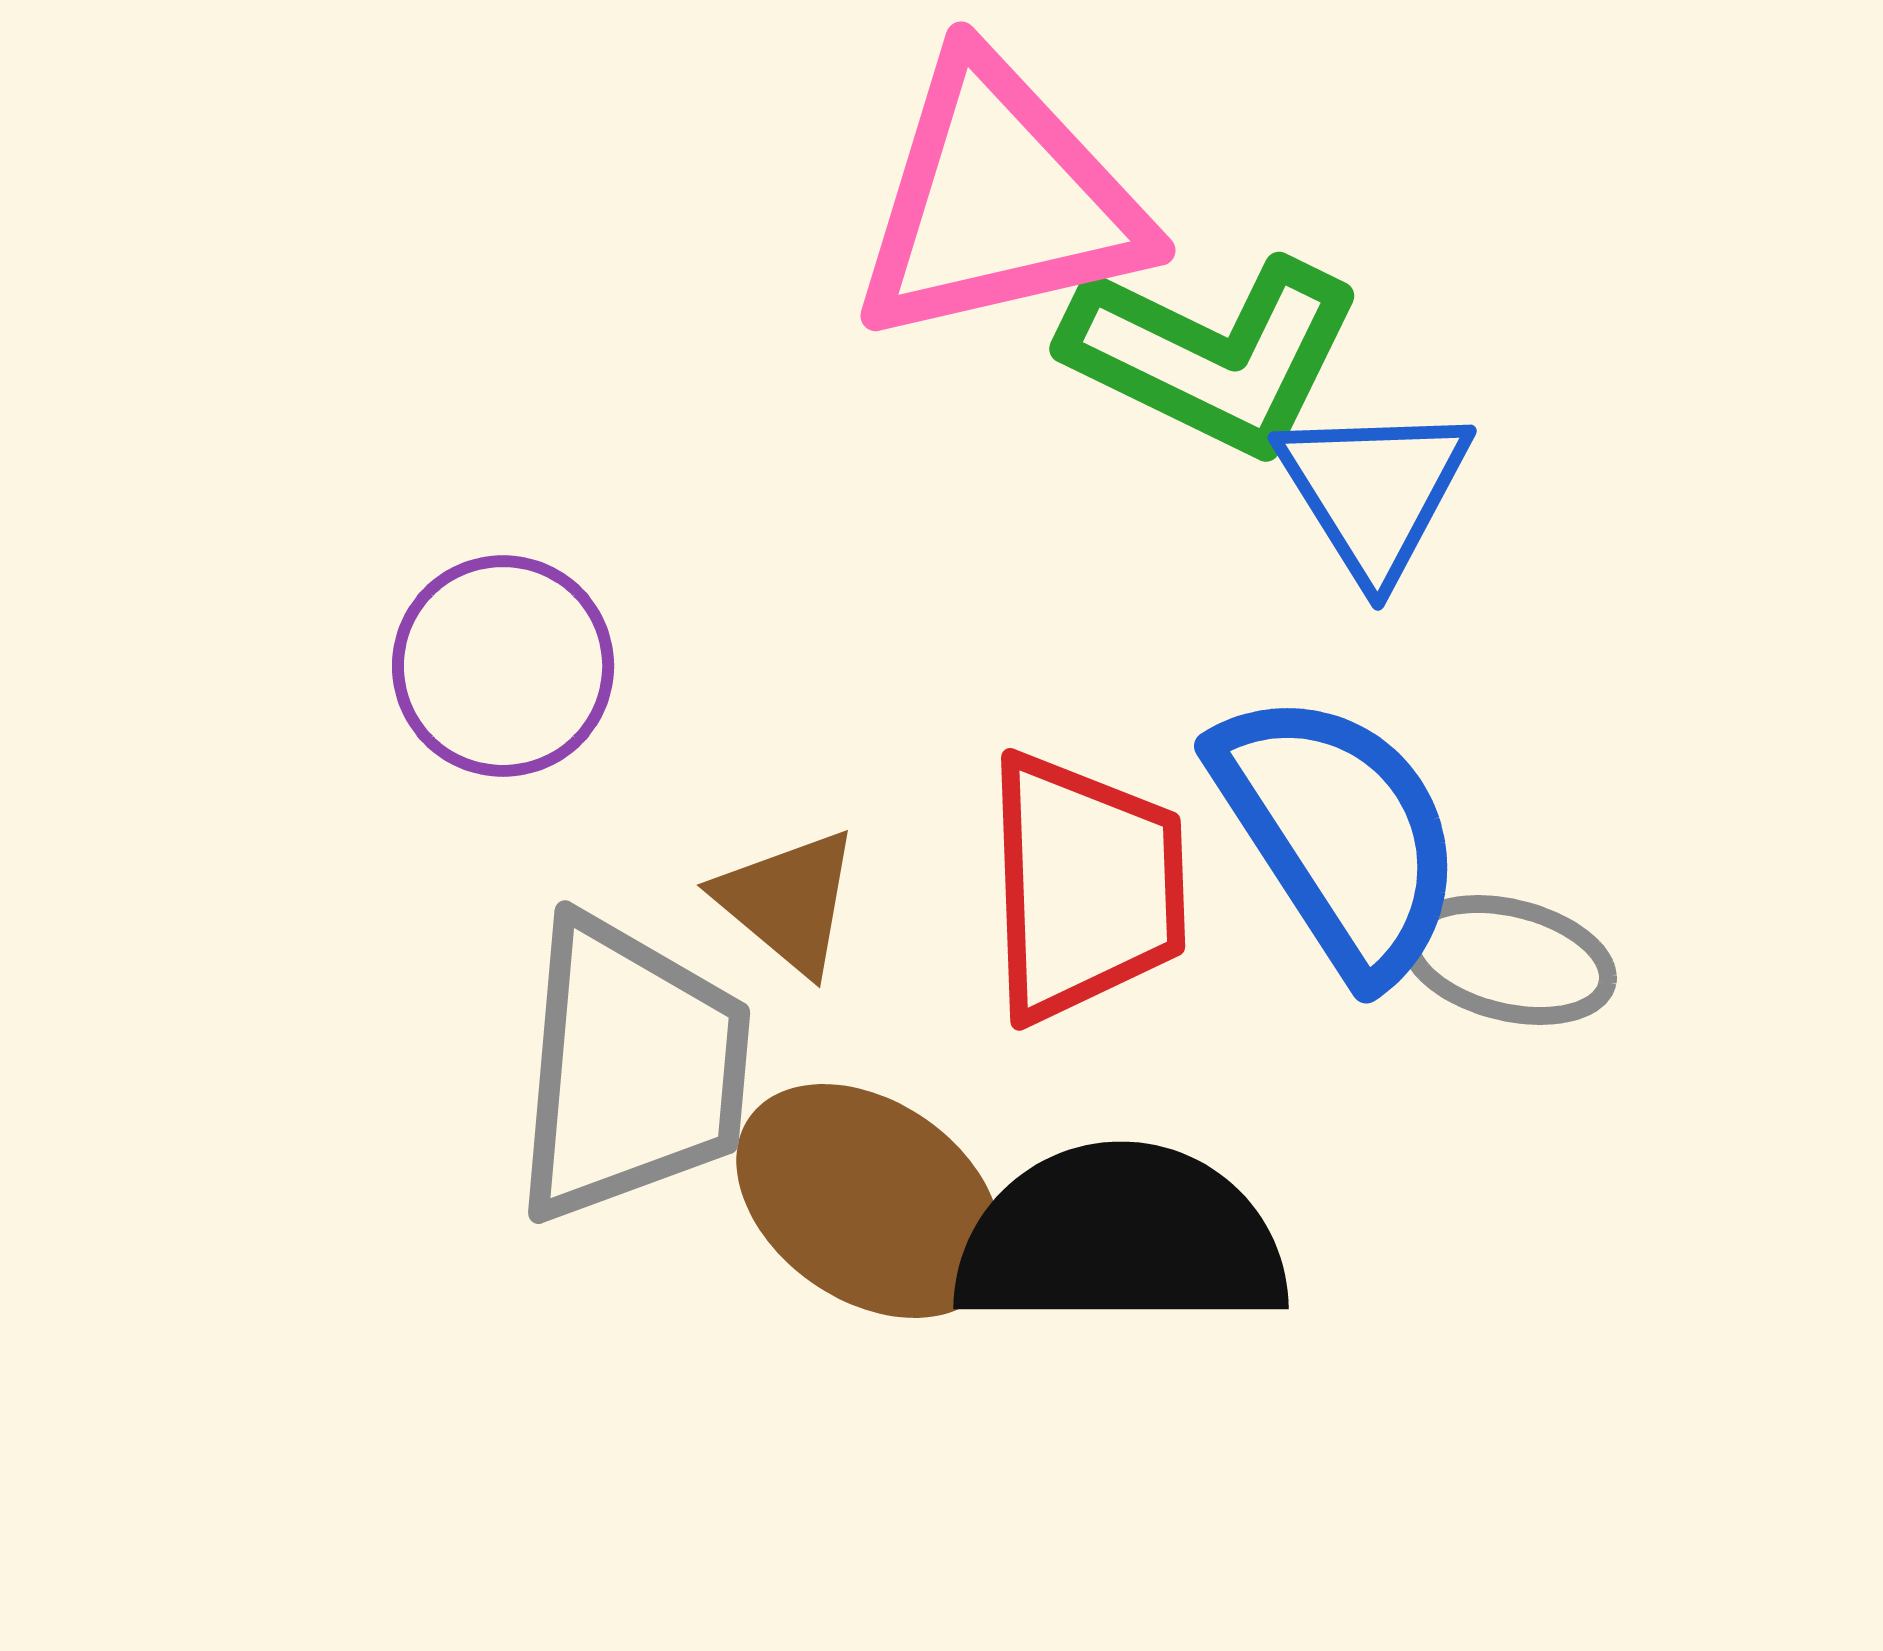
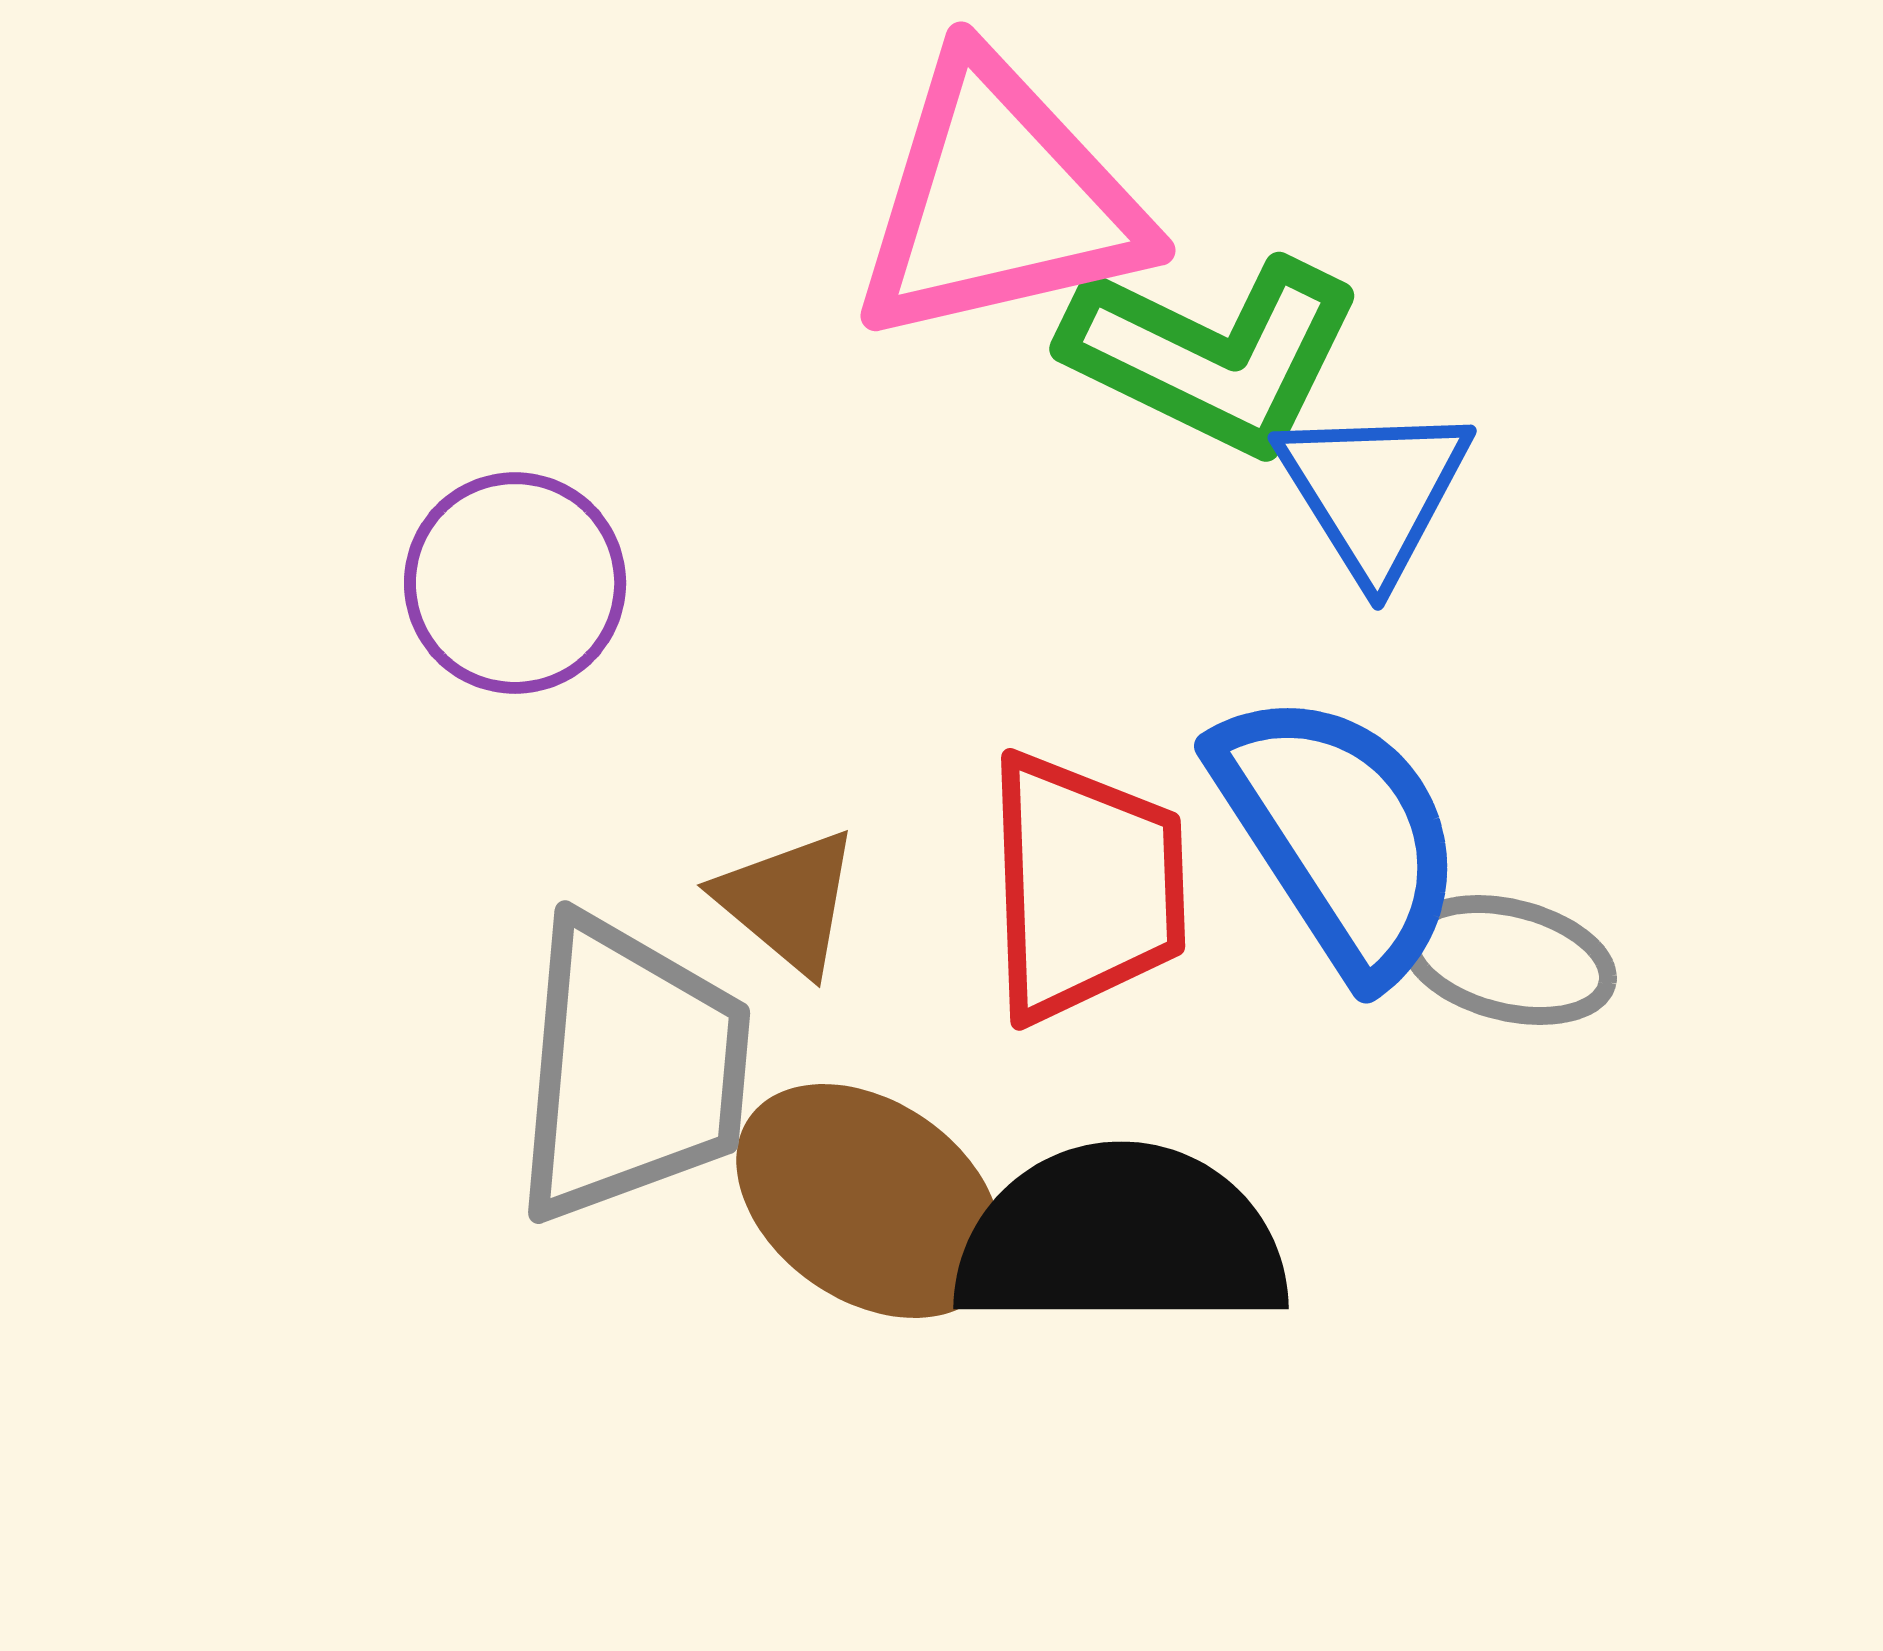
purple circle: moved 12 px right, 83 px up
